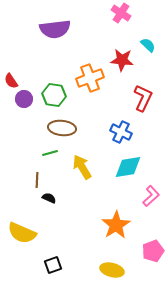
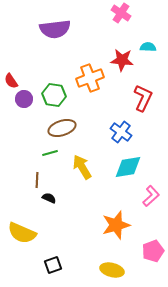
cyan semicircle: moved 2 px down; rotated 42 degrees counterclockwise
brown ellipse: rotated 24 degrees counterclockwise
blue cross: rotated 10 degrees clockwise
orange star: rotated 16 degrees clockwise
